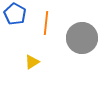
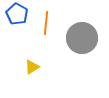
blue pentagon: moved 2 px right
yellow triangle: moved 5 px down
